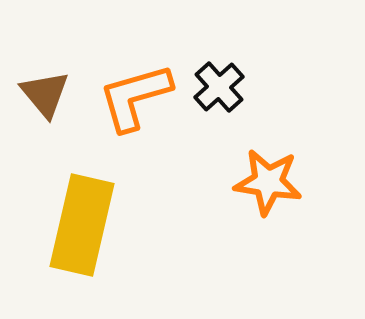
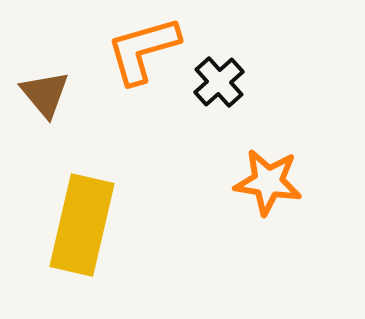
black cross: moved 5 px up
orange L-shape: moved 8 px right, 47 px up
